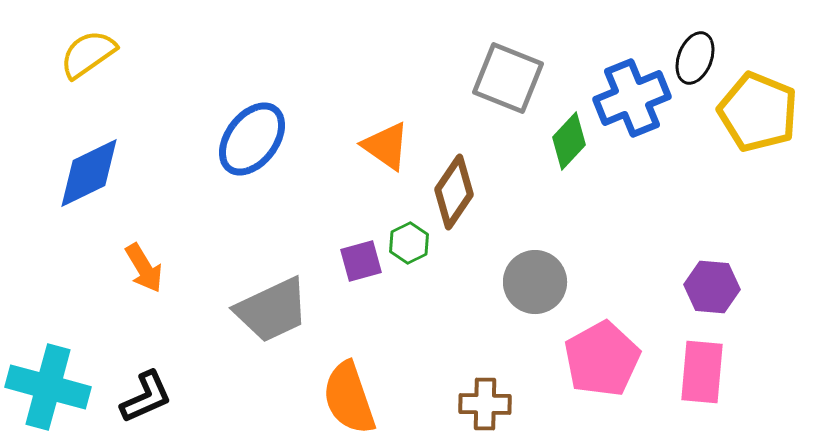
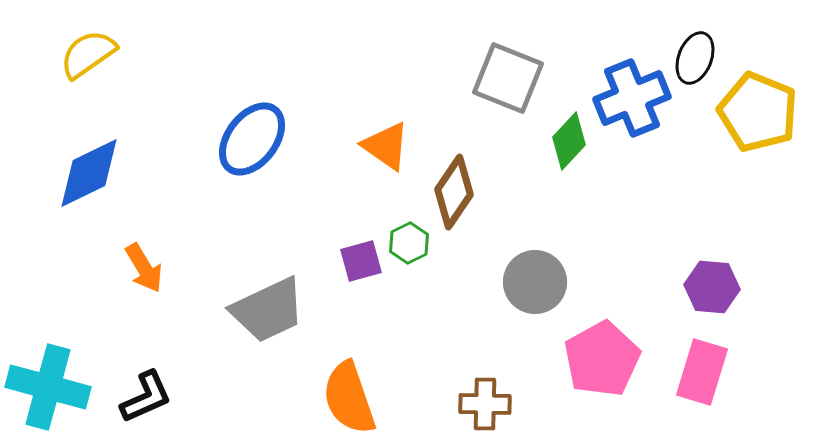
gray trapezoid: moved 4 px left
pink rectangle: rotated 12 degrees clockwise
